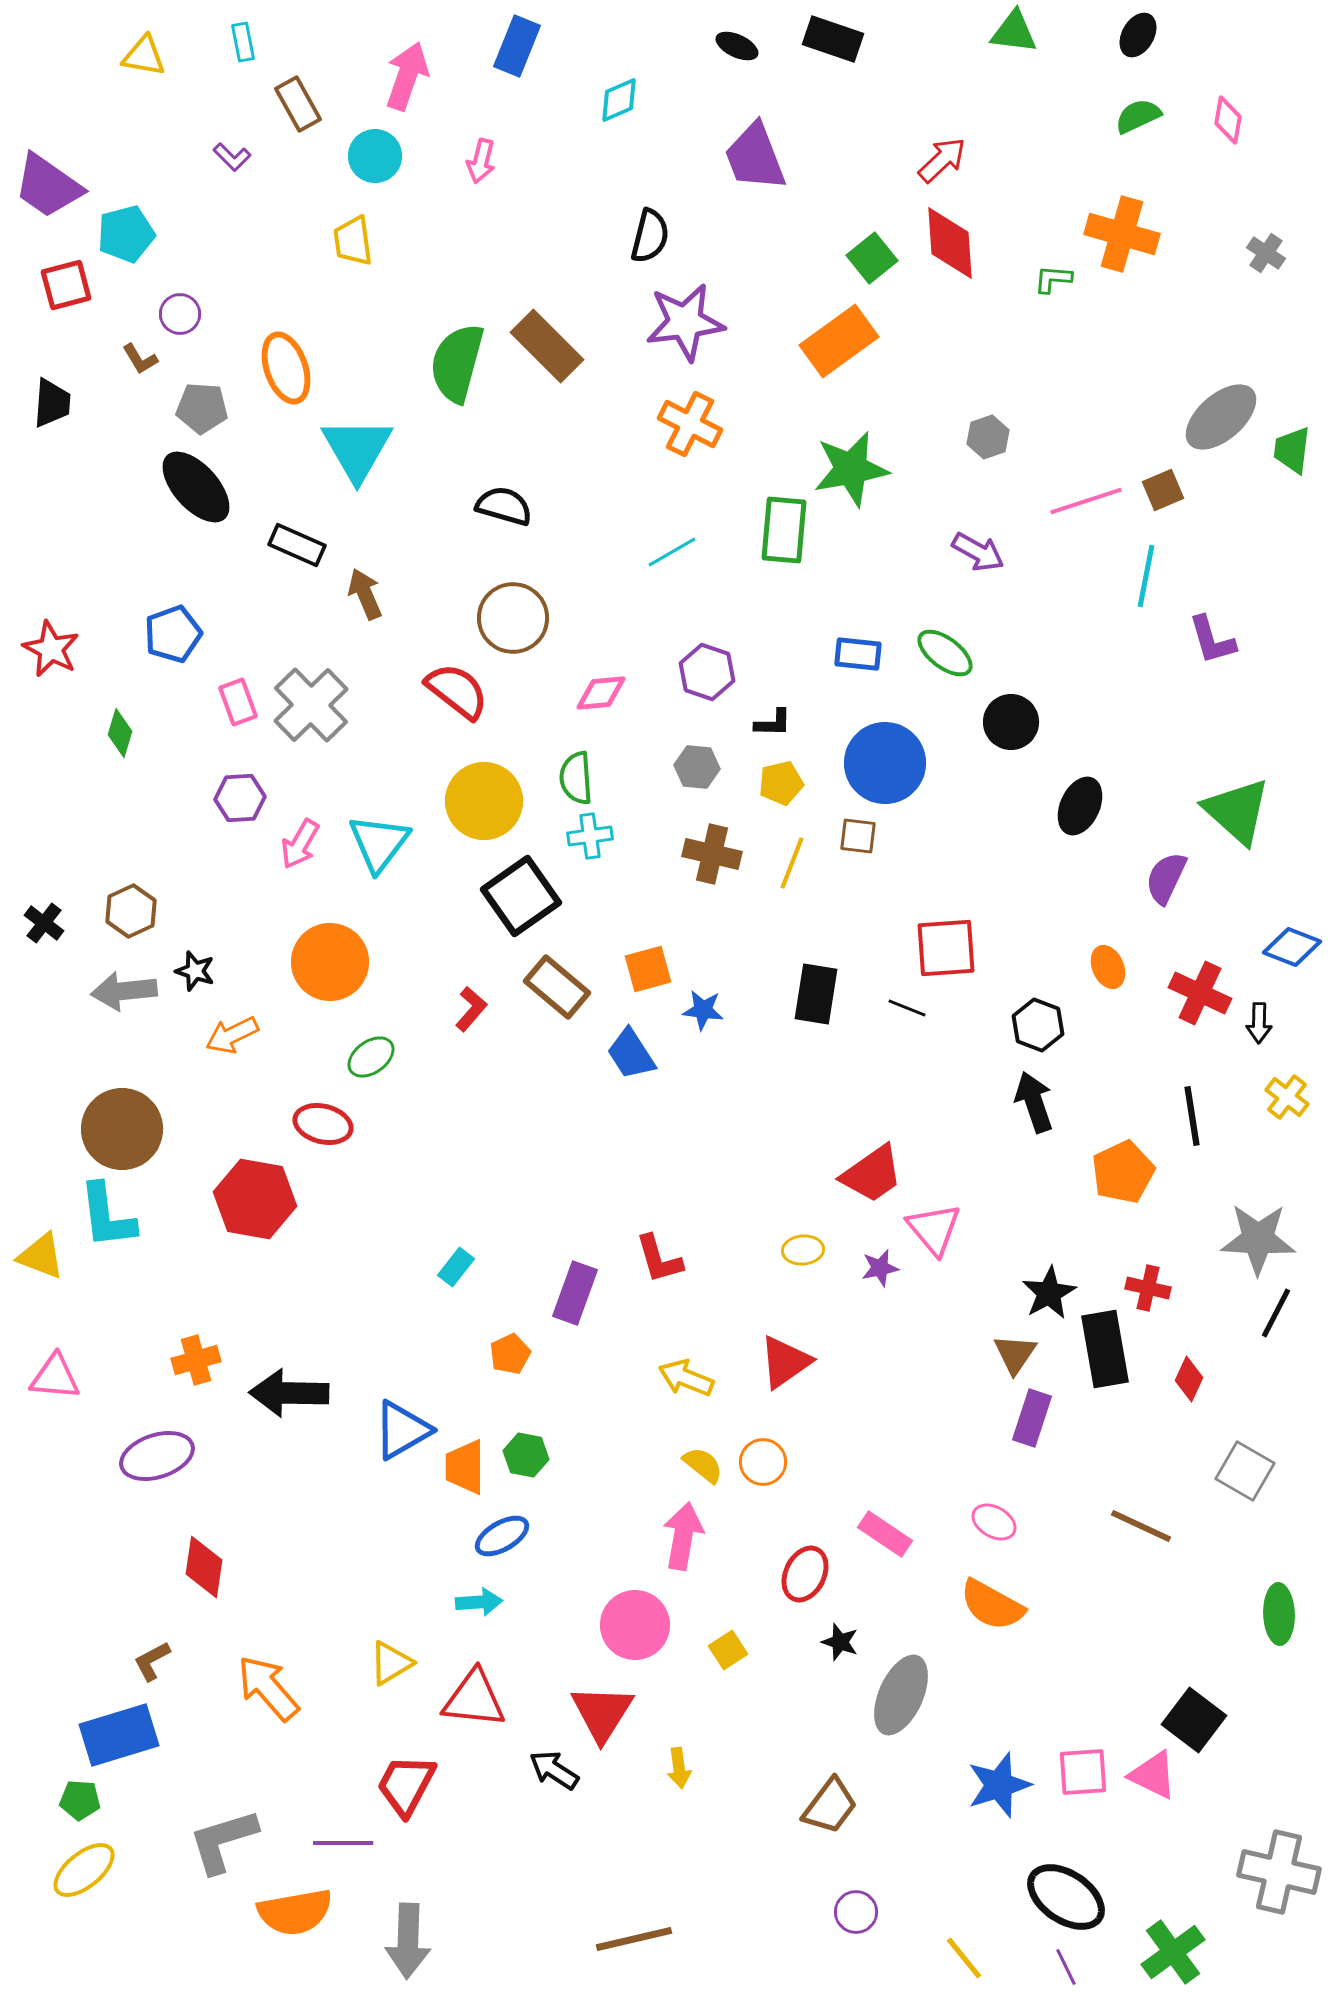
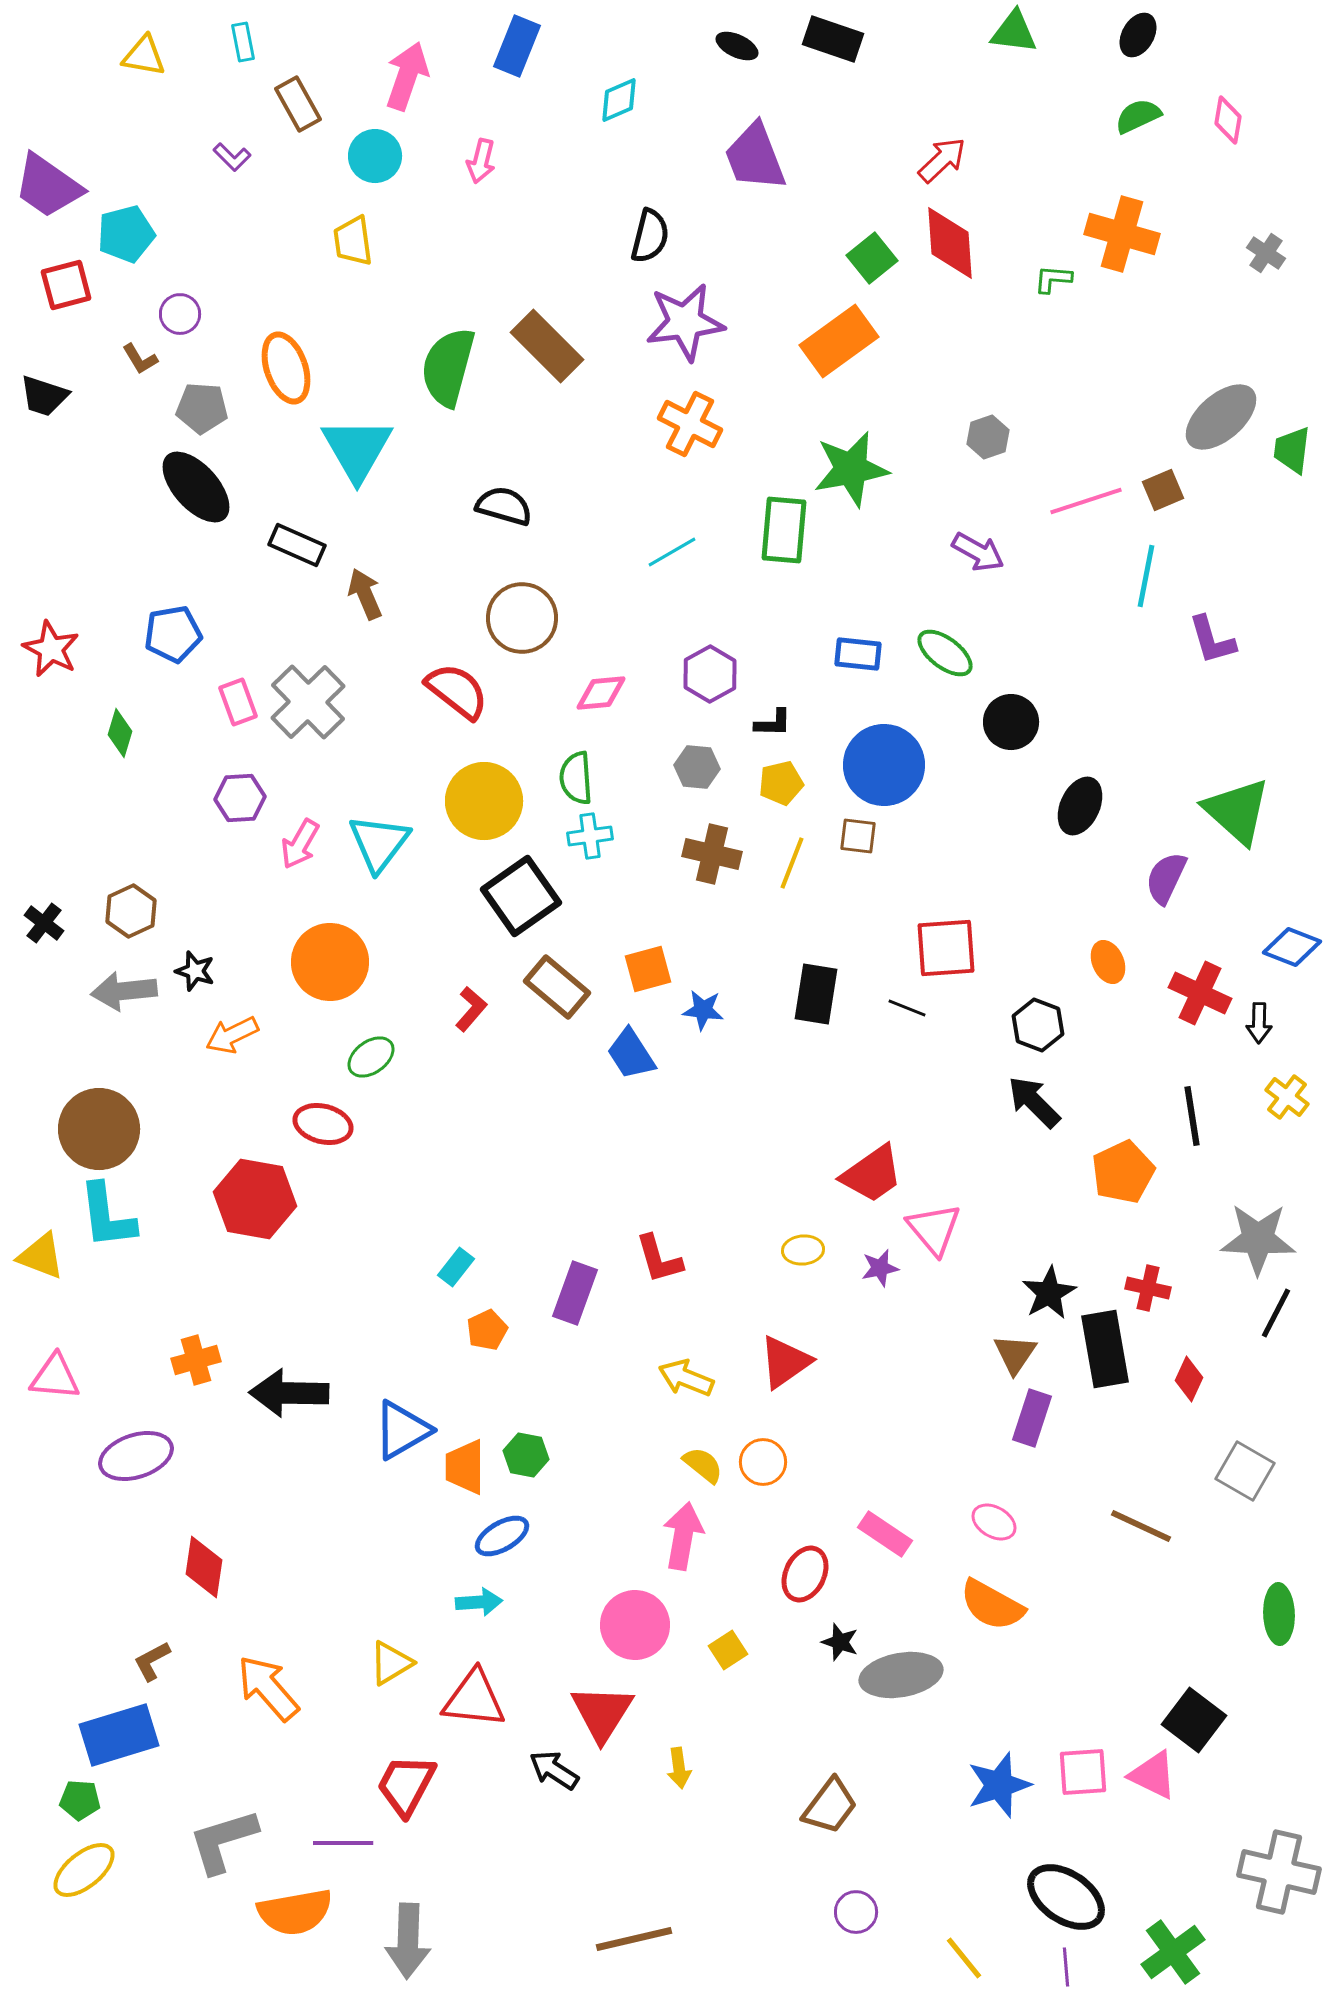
green semicircle at (457, 363): moved 9 px left, 4 px down
black trapezoid at (52, 403): moved 8 px left, 7 px up; rotated 104 degrees clockwise
brown circle at (513, 618): moved 9 px right
blue pentagon at (173, 634): rotated 10 degrees clockwise
purple hexagon at (707, 672): moved 3 px right, 2 px down; rotated 12 degrees clockwise
gray cross at (311, 705): moved 3 px left, 3 px up
blue circle at (885, 763): moved 1 px left, 2 px down
orange ellipse at (1108, 967): moved 5 px up
black arrow at (1034, 1102): rotated 26 degrees counterclockwise
brown circle at (122, 1129): moved 23 px left
orange pentagon at (510, 1354): moved 23 px left, 24 px up
purple ellipse at (157, 1456): moved 21 px left
gray ellipse at (901, 1695): moved 20 px up; rotated 56 degrees clockwise
purple line at (1066, 1967): rotated 21 degrees clockwise
